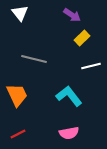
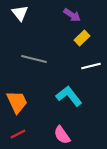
orange trapezoid: moved 7 px down
pink semicircle: moved 7 px left, 2 px down; rotated 66 degrees clockwise
